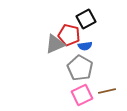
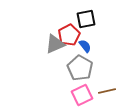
black square: rotated 18 degrees clockwise
red pentagon: rotated 30 degrees clockwise
blue semicircle: rotated 120 degrees counterclockwise
